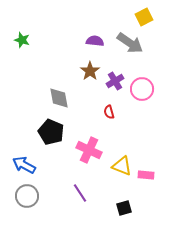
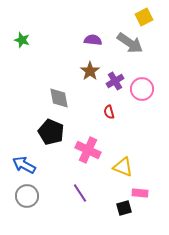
purple semicircle: moved 2 px left, 1 px up
pink cross: moved 1 px left
yellow triangle: moved 1 px right, 1 px down
pink rectangle: moved 6 px left, 18 px down
